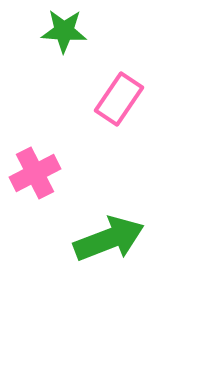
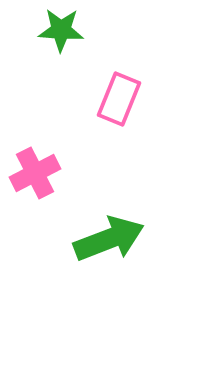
green star: moved 3 px left, 1 px up
pink rectangle: rotated 12 degrees counterclockwise
